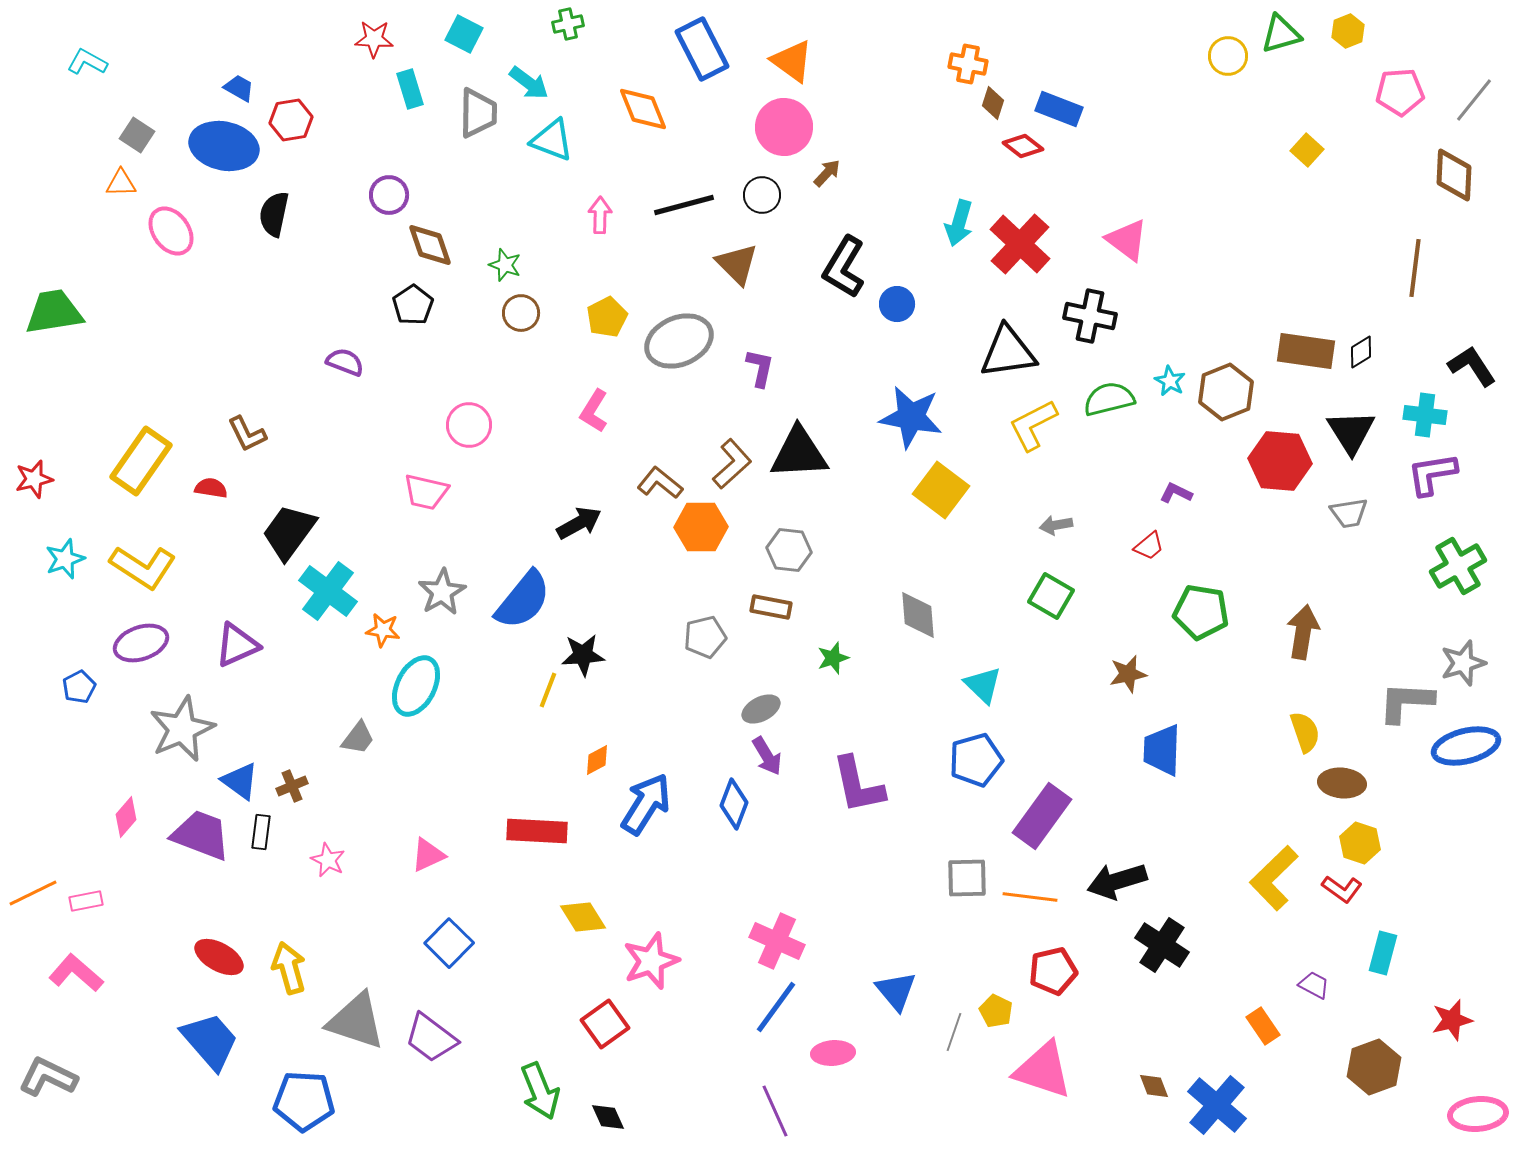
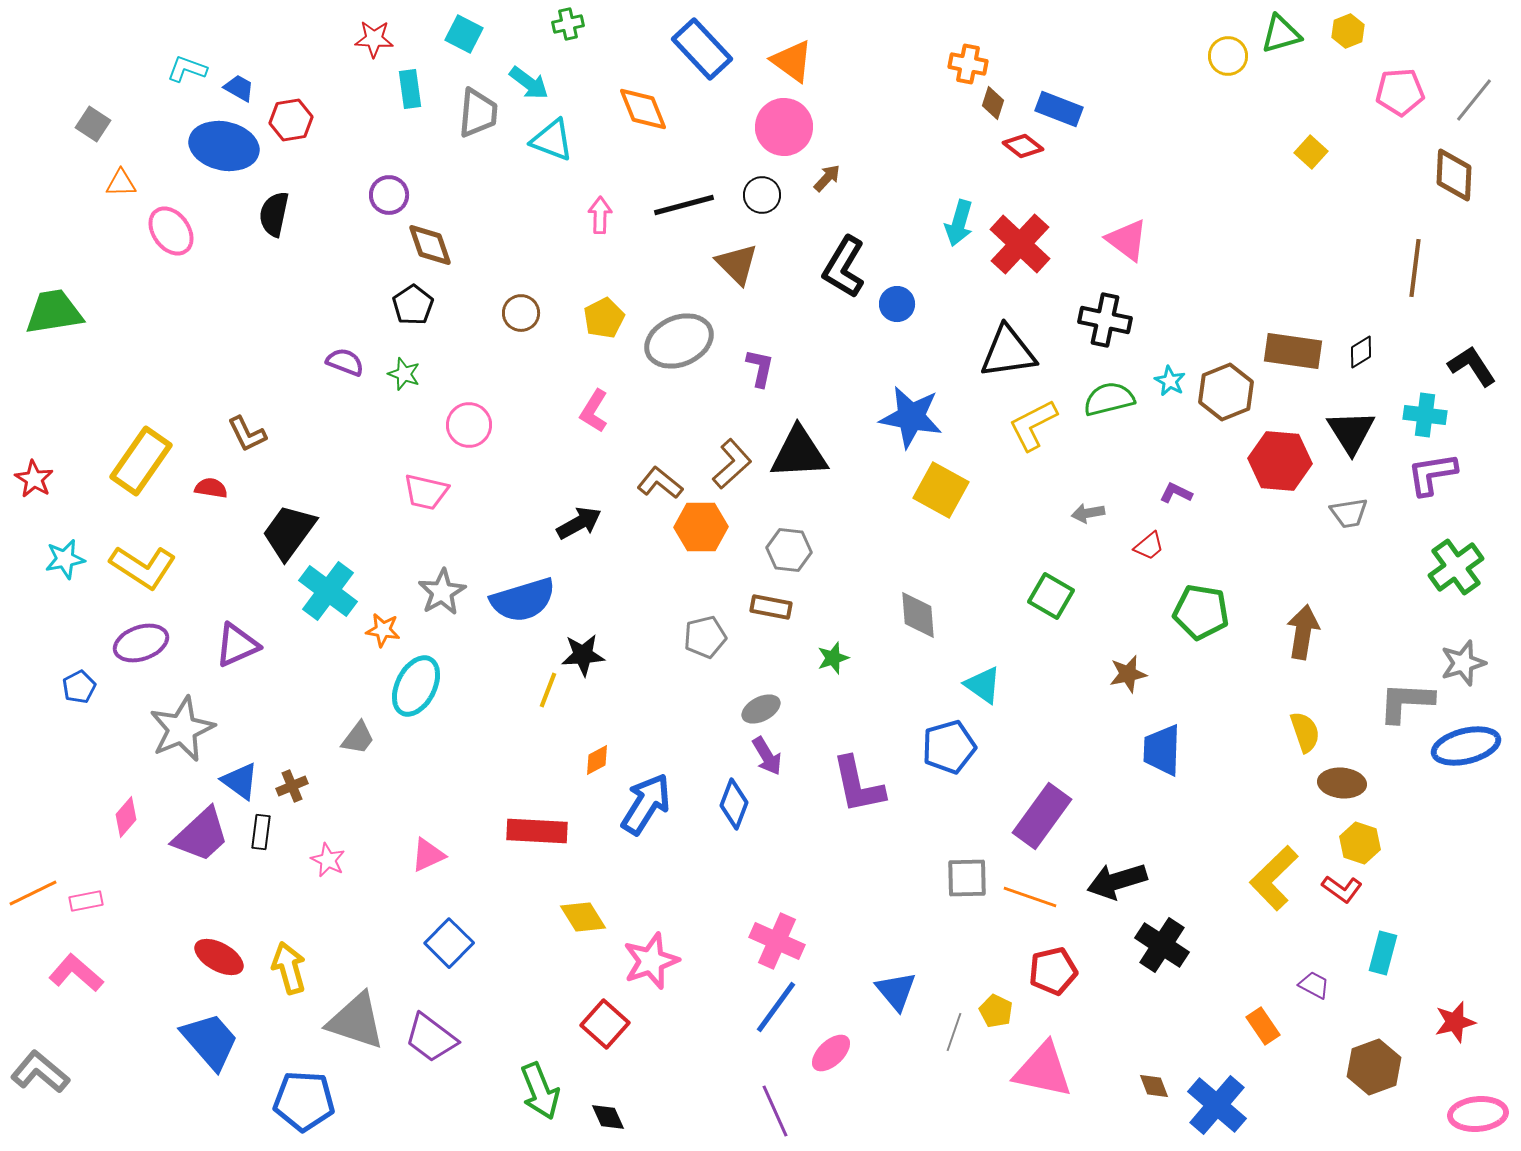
blue rectangle at (702, 49): rotated 16 degrees counterclockwise
cyan L-shape at (87, 62): moved 100 px right, 7 px down; rotated 9 degrees counterclockwise
cyan rectangle at (410, 89): rotated 9 degrees clockwise
gray trapezoid at (478, 113): rotated 4 degrees clockwise
gray square at (137, 135): moved 44 px left, 11 px up
yellow square at (1307, 150): moved 4 px right, 2 px down
brown arrow at (827, 173): moved 5 px down
green star at (505, 265): moved 101 px left, 109 px down
black cross at (1090, 316): moved 15 px right, 4 px down
yellow pentagon at (607, 317): moved 3 px left, 1 px down
brown rectangle at (1306, 351): moved 13 px left
red star at (34, 479): rotated 27 degrees counterclockwise
yellow square at (941, 490): rotated 8 degrees counterclockwise
gray arrow at (1056, 525): moved 32 px right, 12 px up
cyan star at (65, 559): rotated 9 degrees clockwise
green cross at (1458, 566): moved 2 px left, 1 px down; rotated 6 degrees counterclockwise
blue semicircle at (523, 600): rotated 34 degrees clockwise
cyan triangle at (983, 685): rotated 9 degrees counterclockwise
blue pentagon at (976, 760): moved 27 px left, 13 px up
purple trapezoid at (201, 835): rotated 116 degrees clockwise
orange line at (1030, 897): rotated 12 degrees clockwise
red star at (1452, 1020): moved 3 px right, 2 px down
red square at (605, 1024): rotated 12 degrees counterclockwise
pink ellipse at (833, 1053): moved 2 px left; rotated 39 degrees counterclockwise
pink triangle at (1043, 1070): rotated 6 degrees counterclockwise
gray L-shape at (48, 1077): moved 8 px left, 5 px up; rotated 14 degrees clockwise
